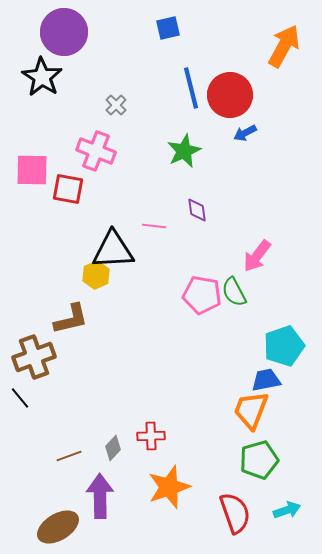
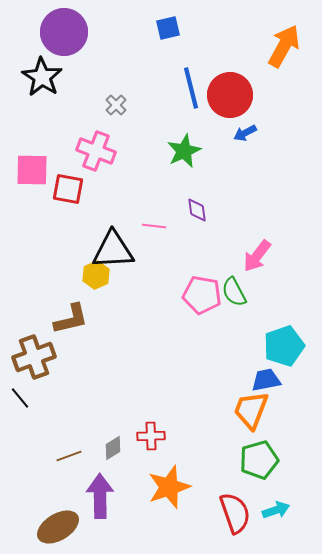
gray diamond: rotated 15 degrees clockwise
cyan arrow: moved 11 px left
